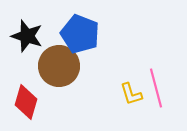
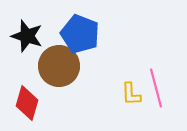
yellow L-shape: rotated 15 degrees clockwise
red diamond: moved 1 px right, 1 px down
